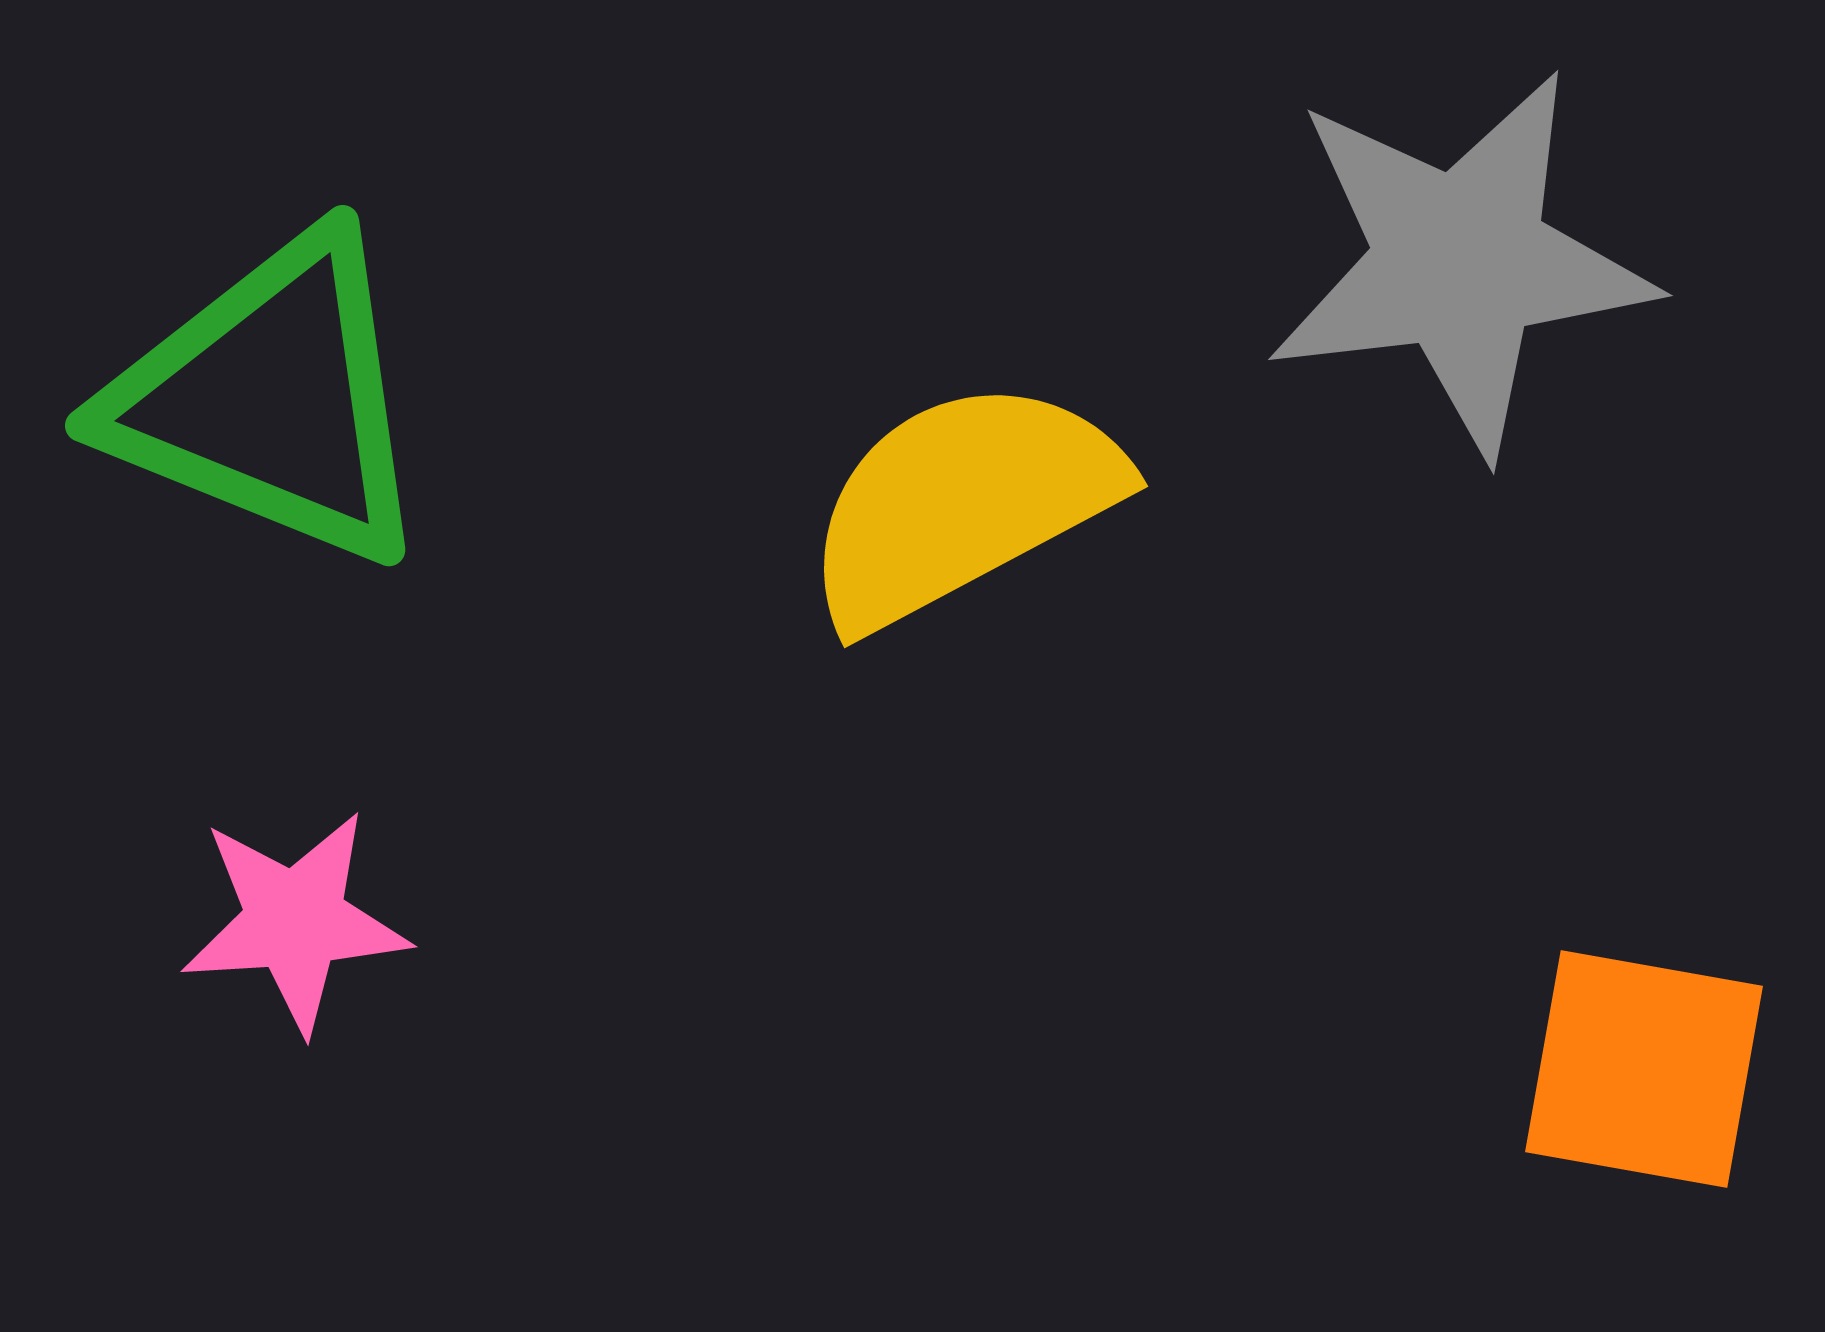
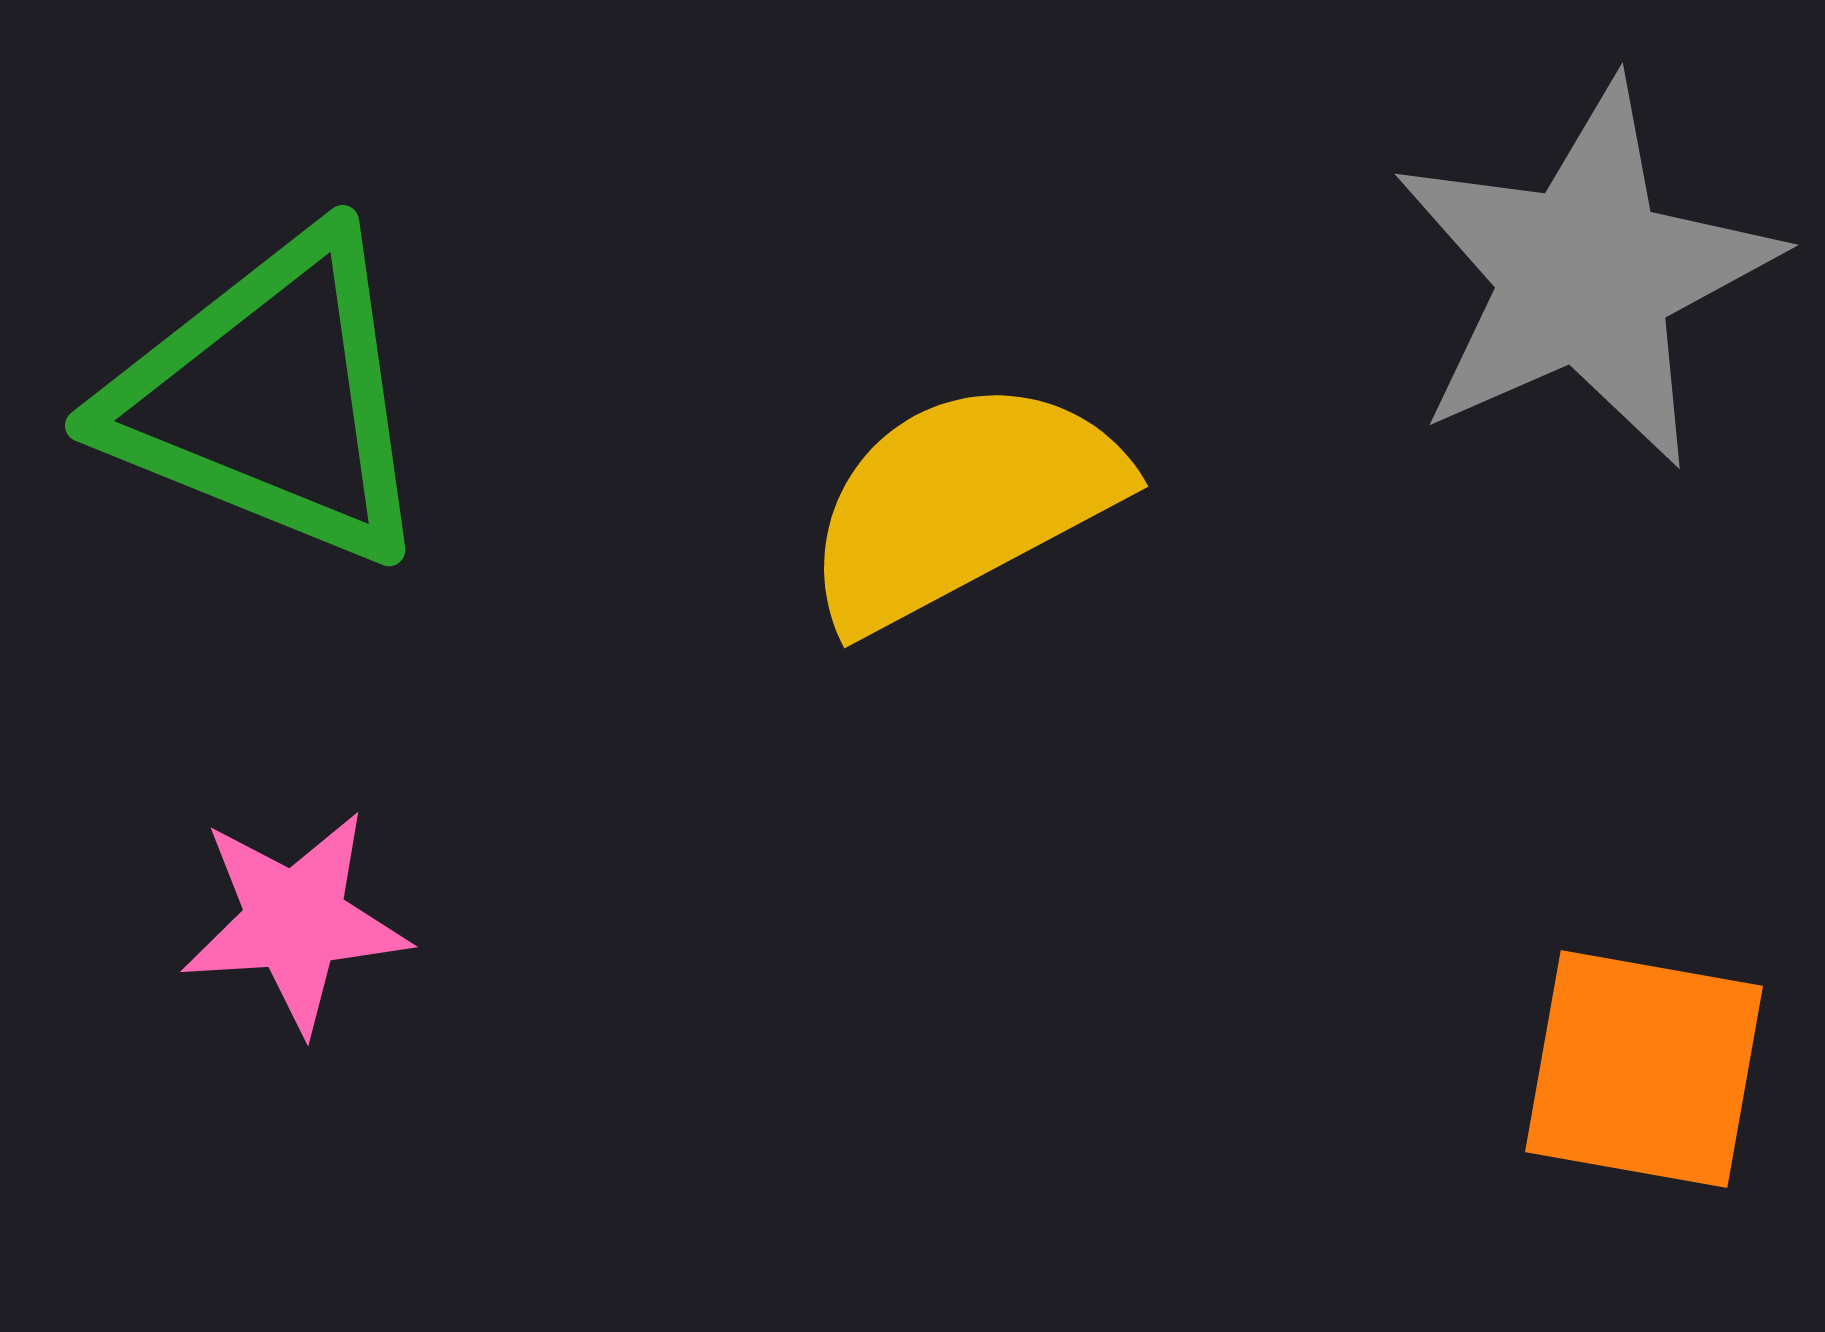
gray star: moved 125 px right, 13 px down; rotated 17 degrees counterclockwise
